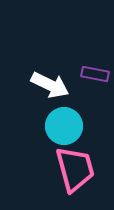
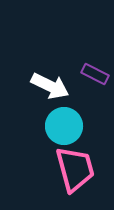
purple rectangle: rotated 16 degrees clockwise
white arrow: moved 1 px down
